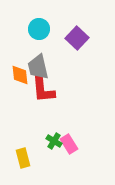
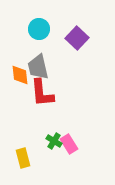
red L-shape: moved 1 px left, 4 px down
